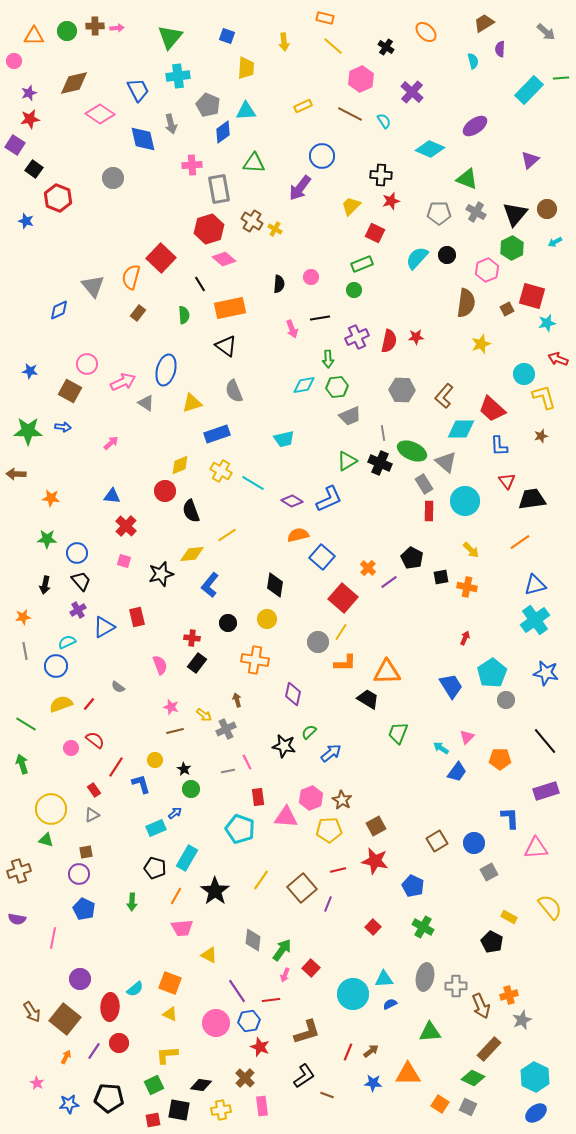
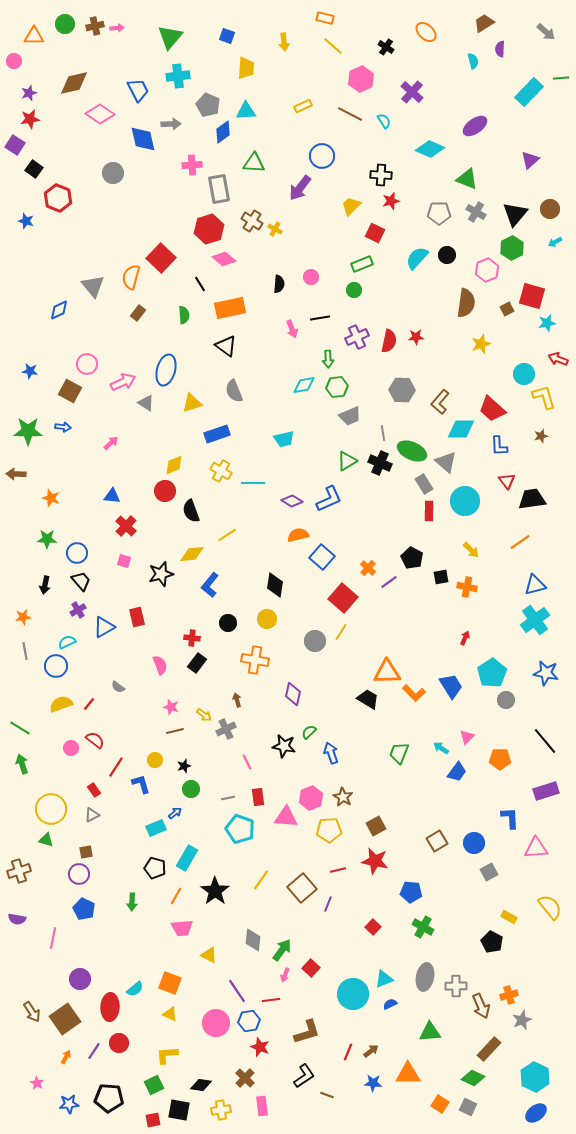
brown cross at (95, 26): rotated 12 degrees counterclockwise
green circle at (67, 31): moved 2 px left, 7 px up
cyan rectangle at (529, 90): moved 2 px down
gray arrow at (171, 124): rotated 78 degrees counterclockwise
gray circle at (113, 178): moved 5 px up
brown circle at (547, 209): moved 3 px right
brown L-shape at (444, 396): moved 4 px left, 6 px down
yellow diamond at (180, 465): moved 6 px left
cyan line at (253, 483): rotated 30 degrees counterclockwise
orange star at (51, 498): rotated 12 degrees clockwise
gray circle at (318, 642): moved 3 px left, 1 px up
orange L-shape at (345, 663): moved 69 px right, 30 px down; rotated 45 degrees clockwise
green line at (26, 724): moved 6 px left, 4 px down
green trapezoid at (398, 733): moved 1 px right, 20 px down
blue arrow at (331, 753): rotated 70 degrees counterclockwise
black star at (184, 769): moved 3 px up; rotated 24 degrees clockwise
gray line at (228, 771): moved 27 px down
brown star at (342, 800): moved 1 px right, 3 px up
blue pentagon at (413, 886): moved 2 px left, 6 px down; rotated 20 degrees counterclockwise
cyan triangle at (384, 979): rotated 18 degrees counterclockwise
brown square at (65, 1019): rotated 16 degrees clockwise
